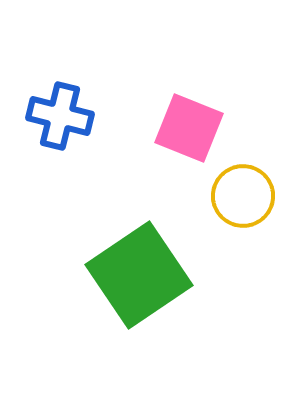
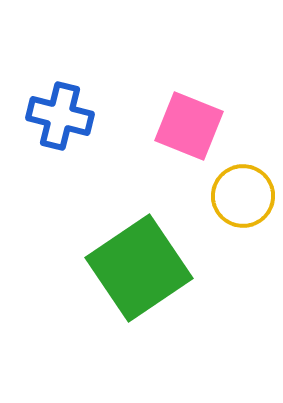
pink square: moved 2 px up
green square: moved 7 px up
